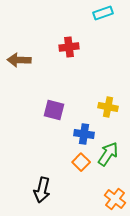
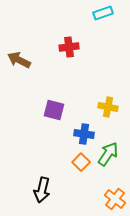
brown arrow: rotated 25 degrees clockwise
